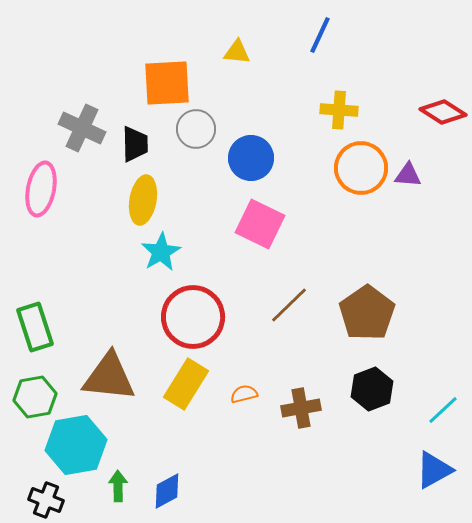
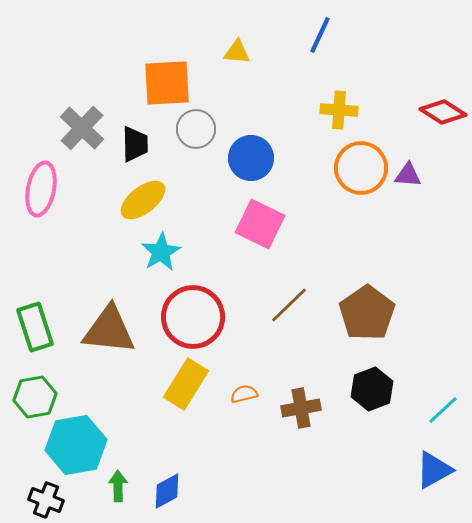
gray cross: rotated 18 degrees clockwise
yellow ellipse: rotated 42 degrees clockwise
brown triangle: moved 47 px up
